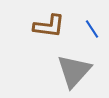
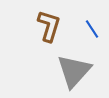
brown L-shape: rotated 80 degrees counterclockwise
